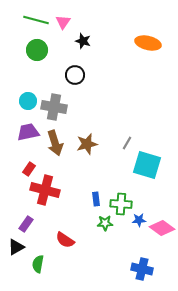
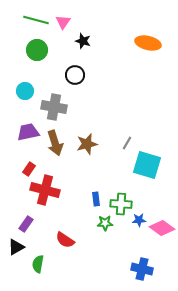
cyan circle: moved 3 px left, 10 px up
